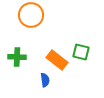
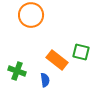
green cross: moved 14 px down; rotated 18 degrees clockwise
